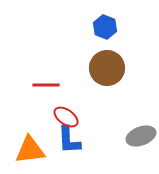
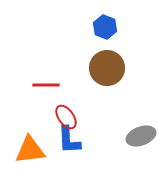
red ellipse: rotated 20 degrees clockwise
